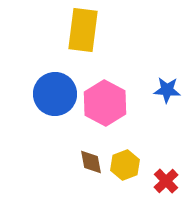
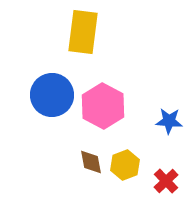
yellow rectangle: moved 2 px down
blue star: moved 2 px right, 31 px down
blue circle: moved 3 px left, 1 px down
pink hexagon: moved 2 px left, 3 px down
